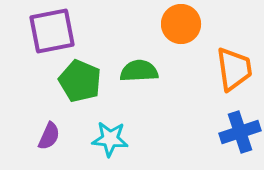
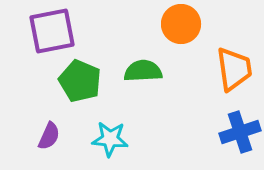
green semicircle: moved 4 px right
